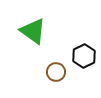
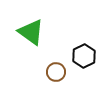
green triangle: moved 2 px left, 1 px down
